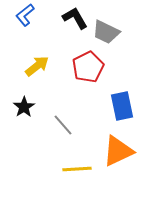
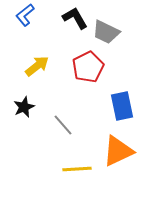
black star: rotated 10 degrees clockwise
